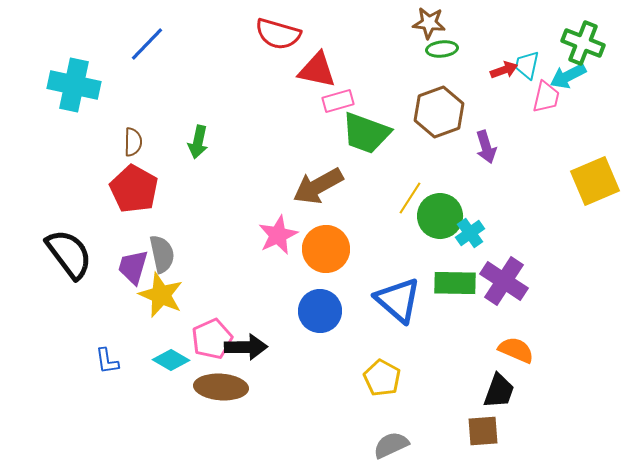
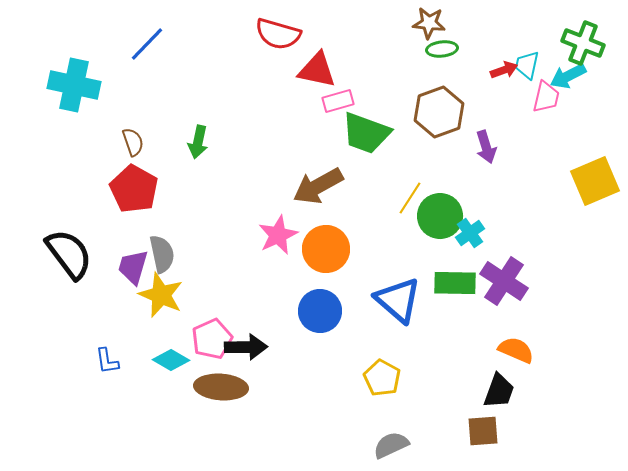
brown semicircle at (133, 142): rotated 20 degrees counterclockwise
